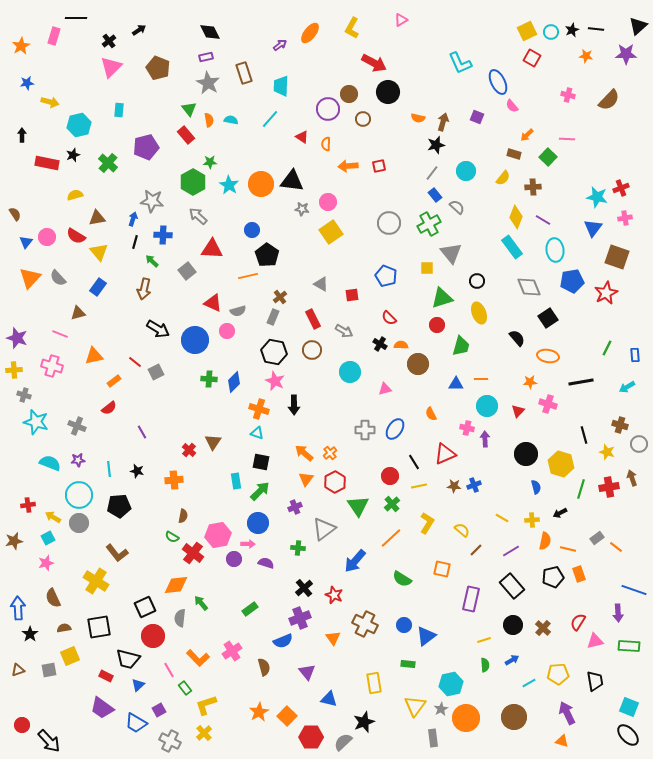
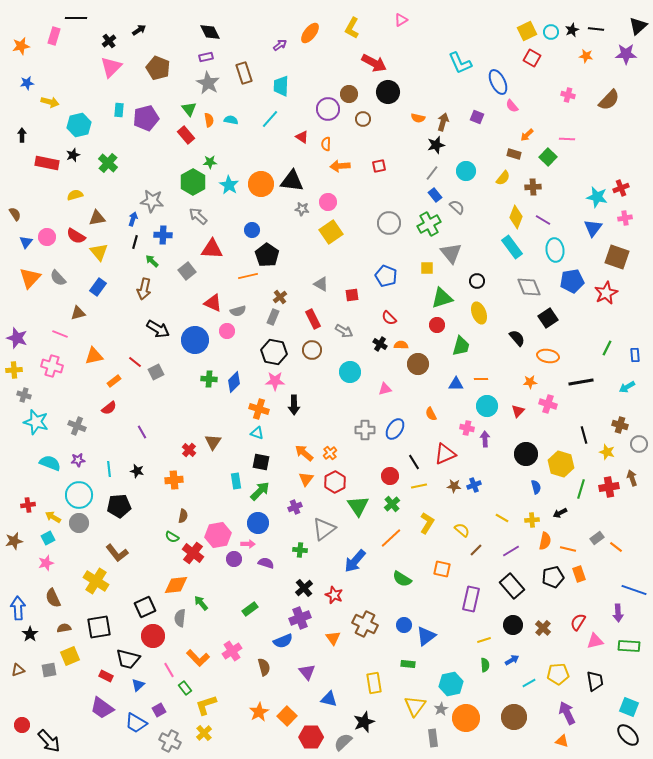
orange star at (21, 46): rotated 18 degrees clockwise
purple pentagon at (146, 147): moved 29 px up
orange arrow at (348, 166): moved 8 px left
pink star at (275, 381): rotated 24 degrees counterclockwise
green cross at (298, 548): moved 2 px right, 2 px down
